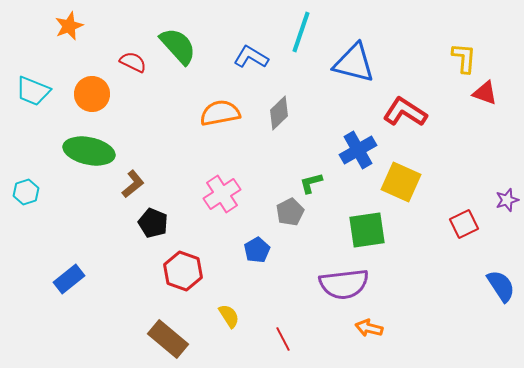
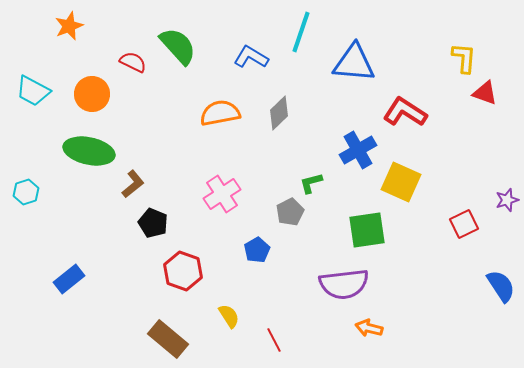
blue triangle: rotated 9 degrees counterclockwise
cyan trapezoid: rotated 6 degrees clockwise
red line: moved 9 px left, 1 px down
